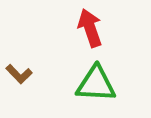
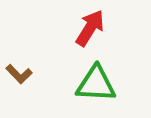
red arrow: rotated 51 degrees clockwise
